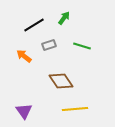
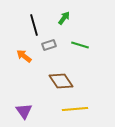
black line: rotated 75 degrees counterclockwise
green line: moved 2 px left, 1 px up
